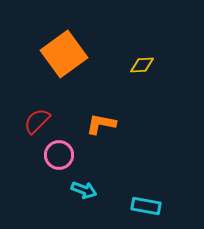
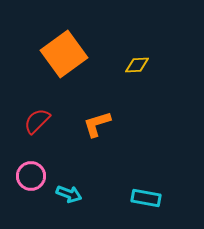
yellow diamond: moved 5 px left
orange L-shape: moved 4 px left; rotated 28 degrees counterclockwise
pink circle: moved 28 px left, 21 px down
cyan arrow: moved 15 px left, 4 px down
cyan rectangle: moved 8 px up
